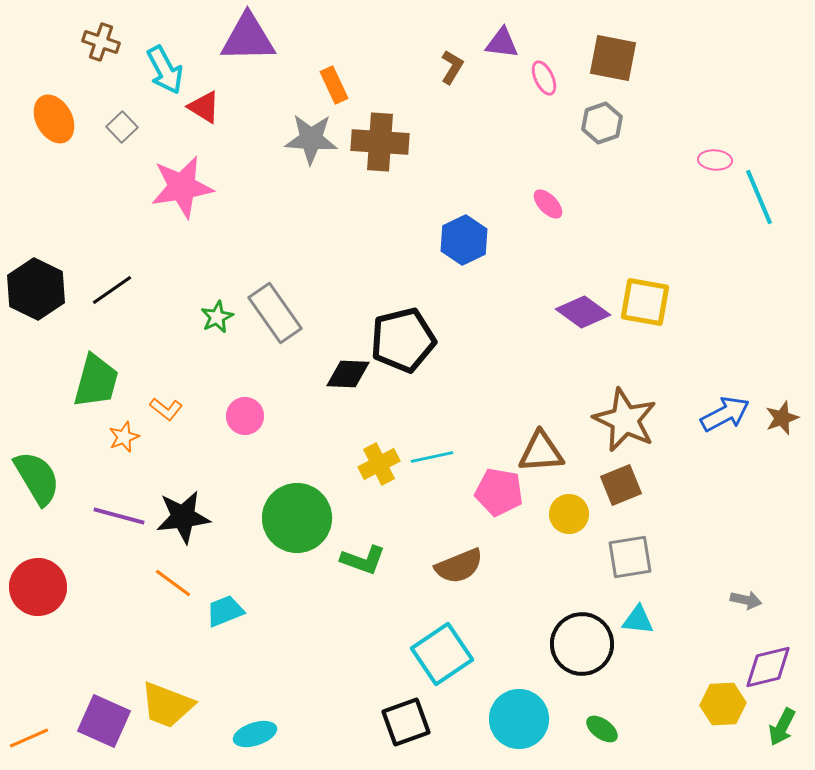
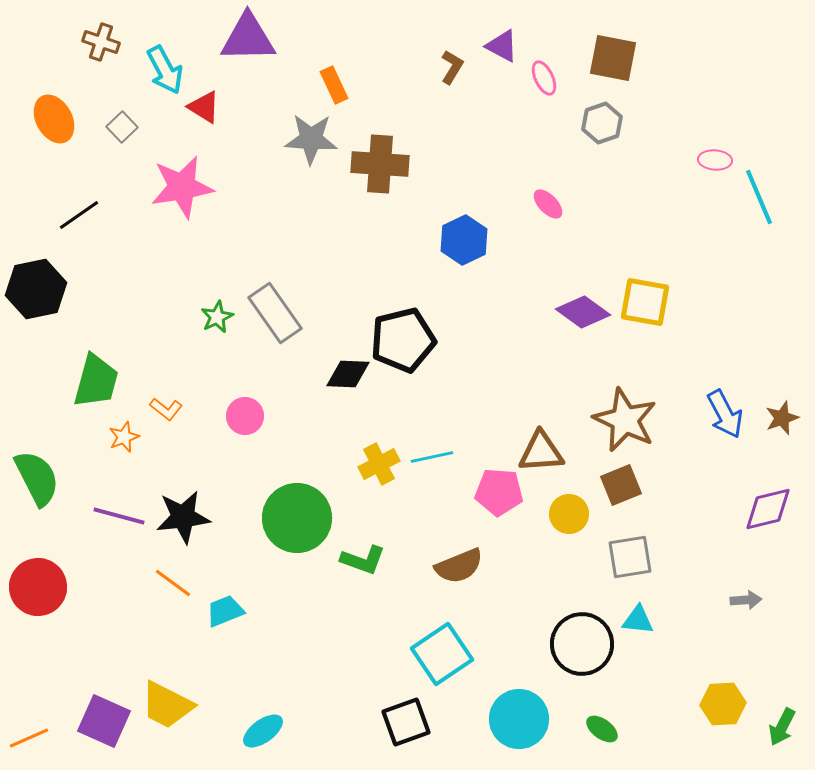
purple triangle at (502, 43): moved 3 px down; rotated 21 degrees clockwise
brown cross at (380, 142): moved 22 px down
black hexagon at (36, 289): rotated 22 degrees clockwise
black line at (112, 290): moved 33 px left, 75 px up
blue arrow at (725, 414): rotated 90 degrees clockwise
green semicircle at (37, 478): rotated 4 degrees clockwise
pink pentagon at (499, 492): rotated 6 degrees counterclockwise
gray arrow at (746, 600): rotated 16 degrees counterclockwise
purple diamond at (768, 667): moved 158 px up
yellow trapezoid at (167, 705): rotated 6 degrees clockwise
cyan ellipse at (255, 734): moved 8 px right, 3 px up; rotated 18 degrees counterclockwise
